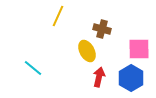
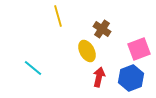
yellow line: rotated 40 degrees counterclockwise
brown cross: rotated 18 degrees clockwise
pink square: rotated 20 degrees counterclockwise
blue hexagon: rotated 10 degrees clockwise
